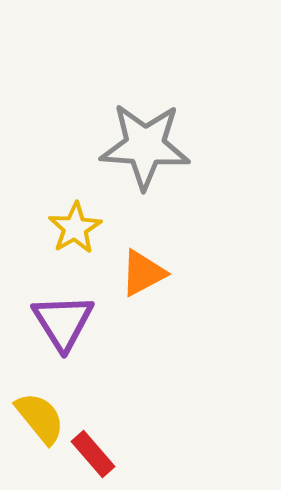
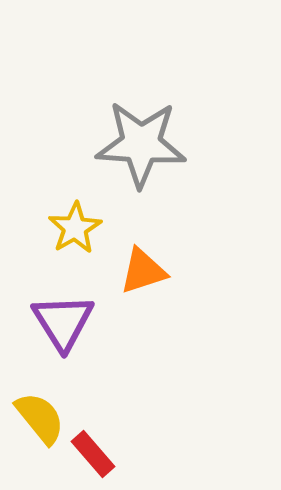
gray star: moved 4 px left, 2 px up
orange triangle: moved 2 px up; rotated 10 degrees clockwise
